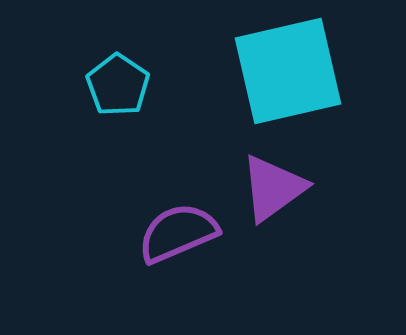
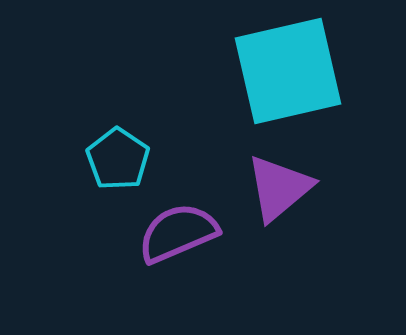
cyan pentagon: moved 74 px down
purple triangle: moved 6 px right; rotated 4 degrees counterclockwise
